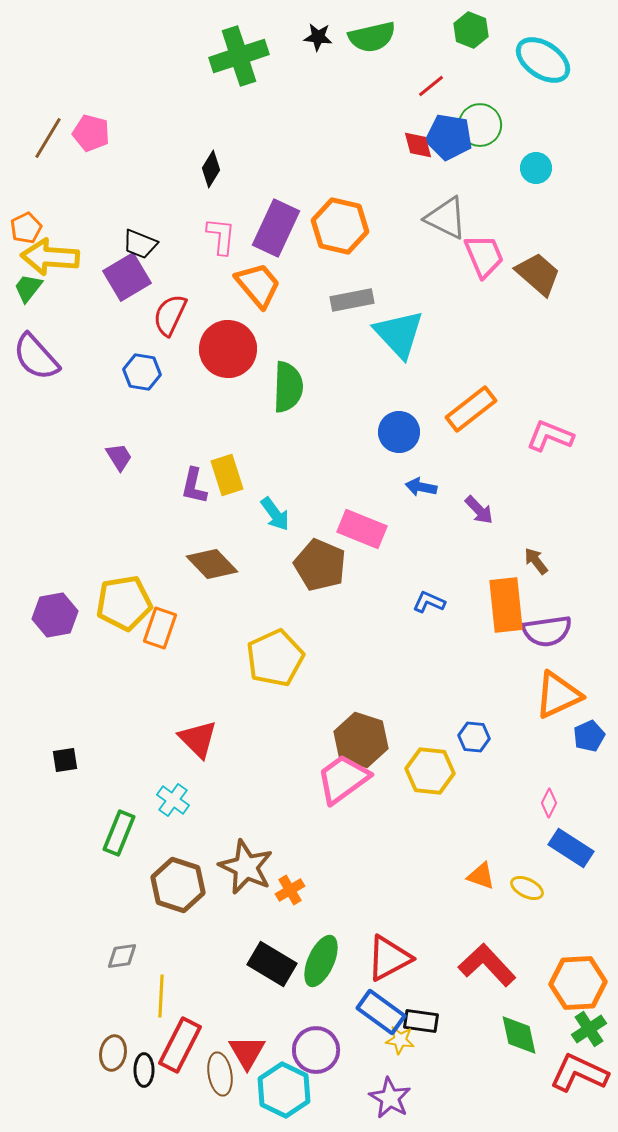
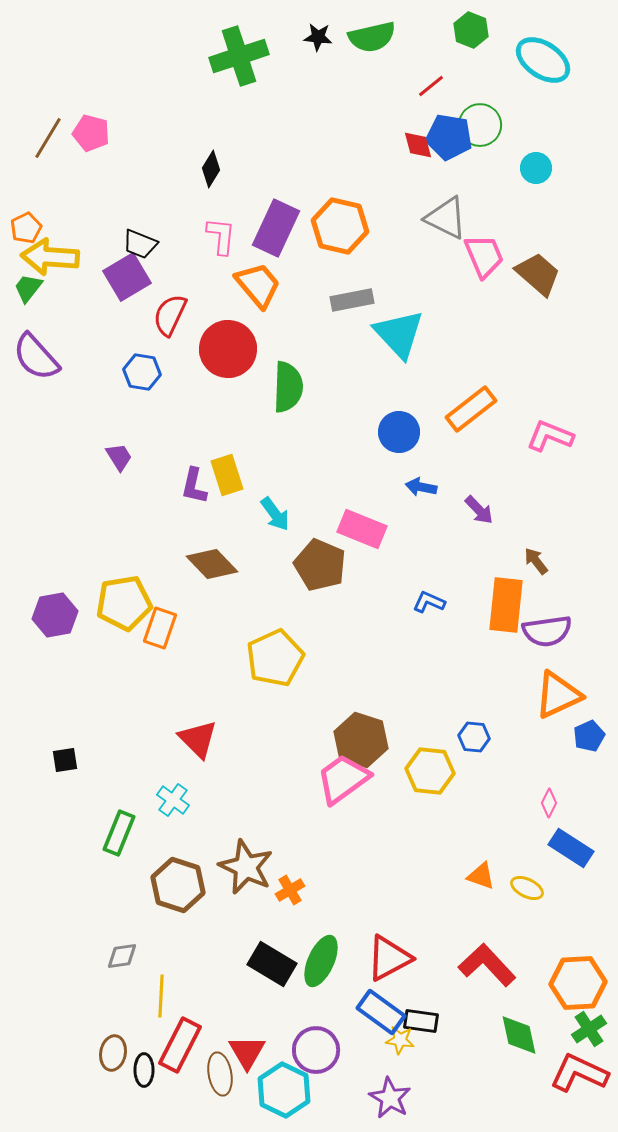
orange rectangle at (506, 605): rotated 12 degrees clockwise
